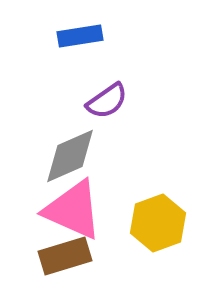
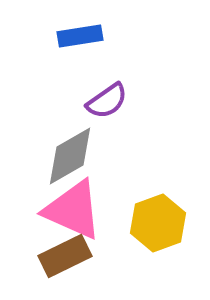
gray diamond: rotated 6 degrees counterclockwise
brown rectangle: rotated 9 degrees counterclockwise
